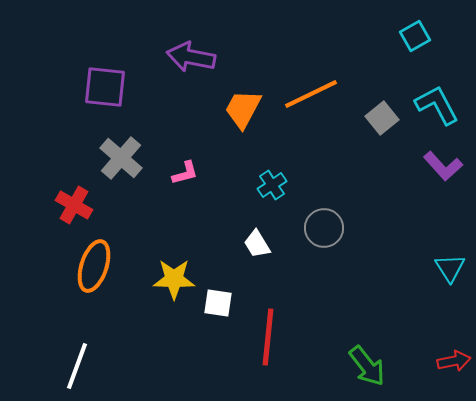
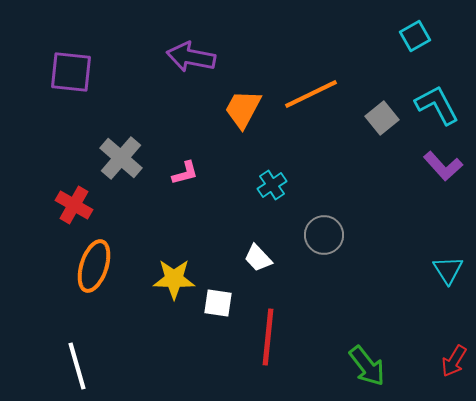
purple square: moved 34 px left, 15 px up
gray circle: moved 7 px down
white trapezoid: moved 1 px right, 14 px down; rotated 12 degrees counterclockwise
cyan triangle: moved 2 px left, 2 px down
red arrow: rotated 132 degrees clockwise
white line: rotated 36 degrees counterclockwise
